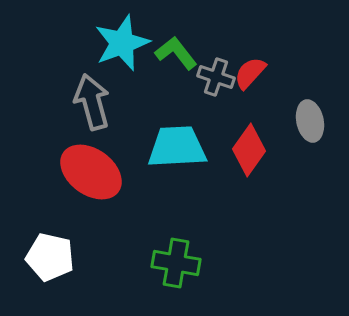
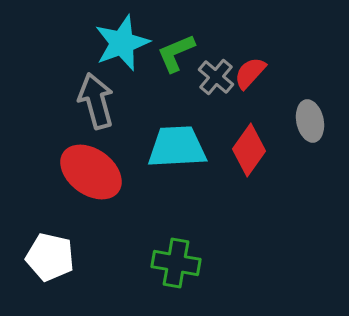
green L-shape: rotated 75 degrees counterclockwise
gray cross: rotated 21 degrees clockwise
gray arrow: moved 4 px right, 1 px up
